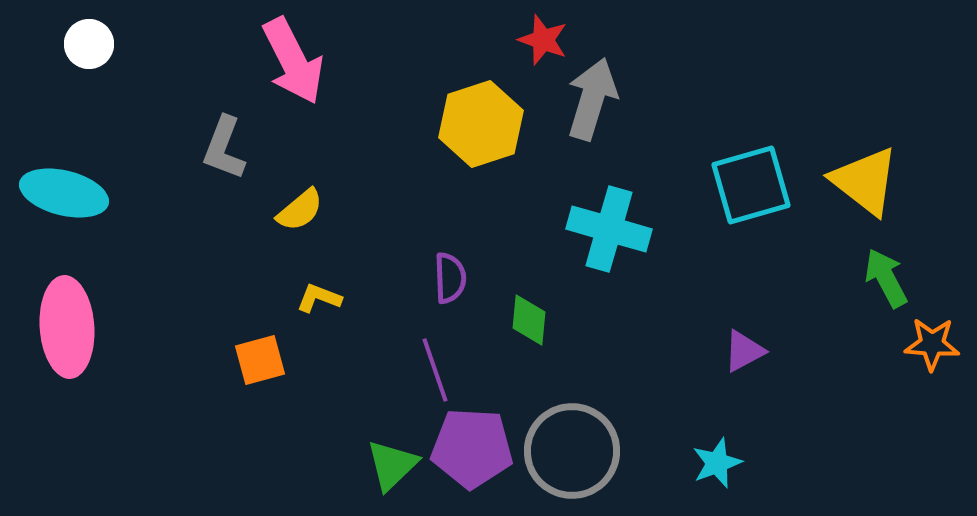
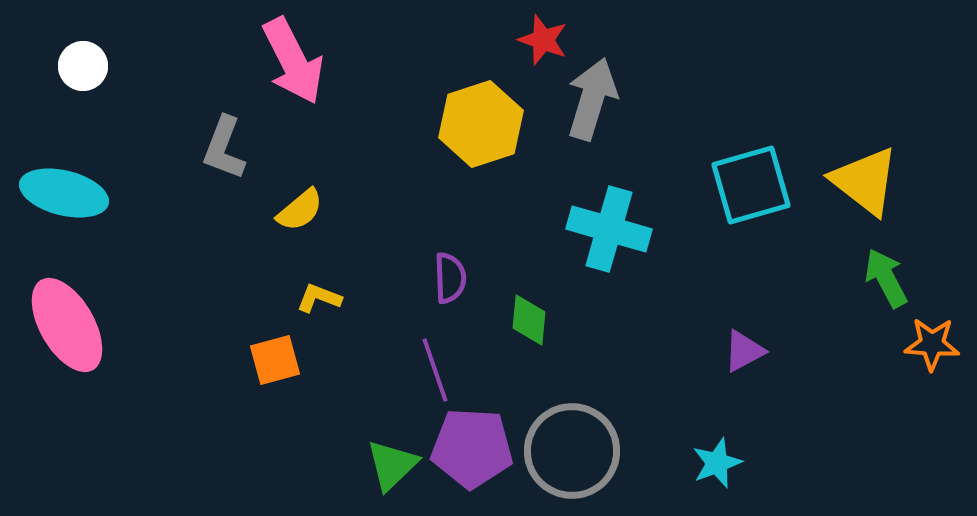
white circle: moved 6 px left, 22 px down
pink ellipse: moved 2 px up; rotated 26 degrees counterclockwise
orange square: moved 15 px right
